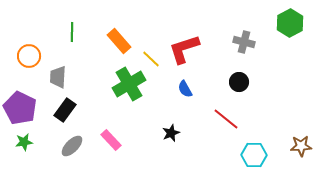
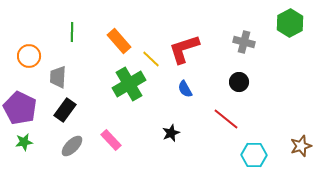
brown star: rotated 15 degrees counterclockwise
